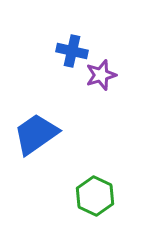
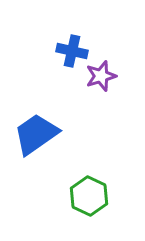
purple star: moved 1 px down
green hexagon: moved 6 px left
